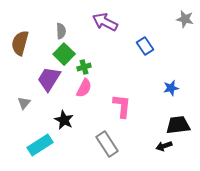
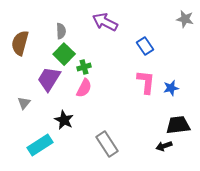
pink L-shape: moved 24 px right, 24 px up
